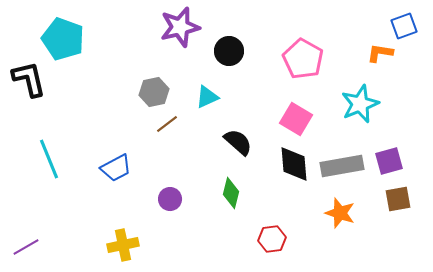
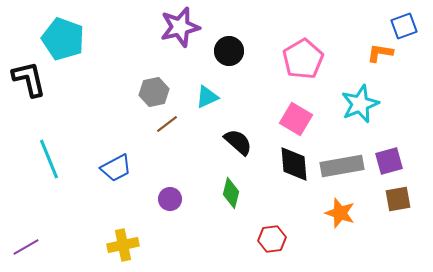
pink pentagon: rotated 12 degrees clockwise
